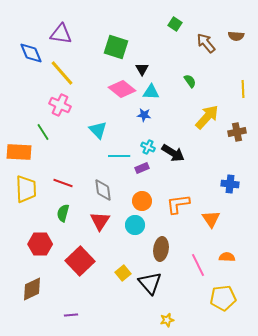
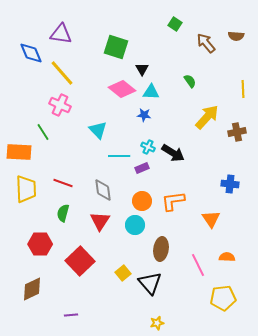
orange L-shape at (178, 204): moved 5 px left, 3 px up
yellow star at (167, 320): moved 10 px left, 3 px down
